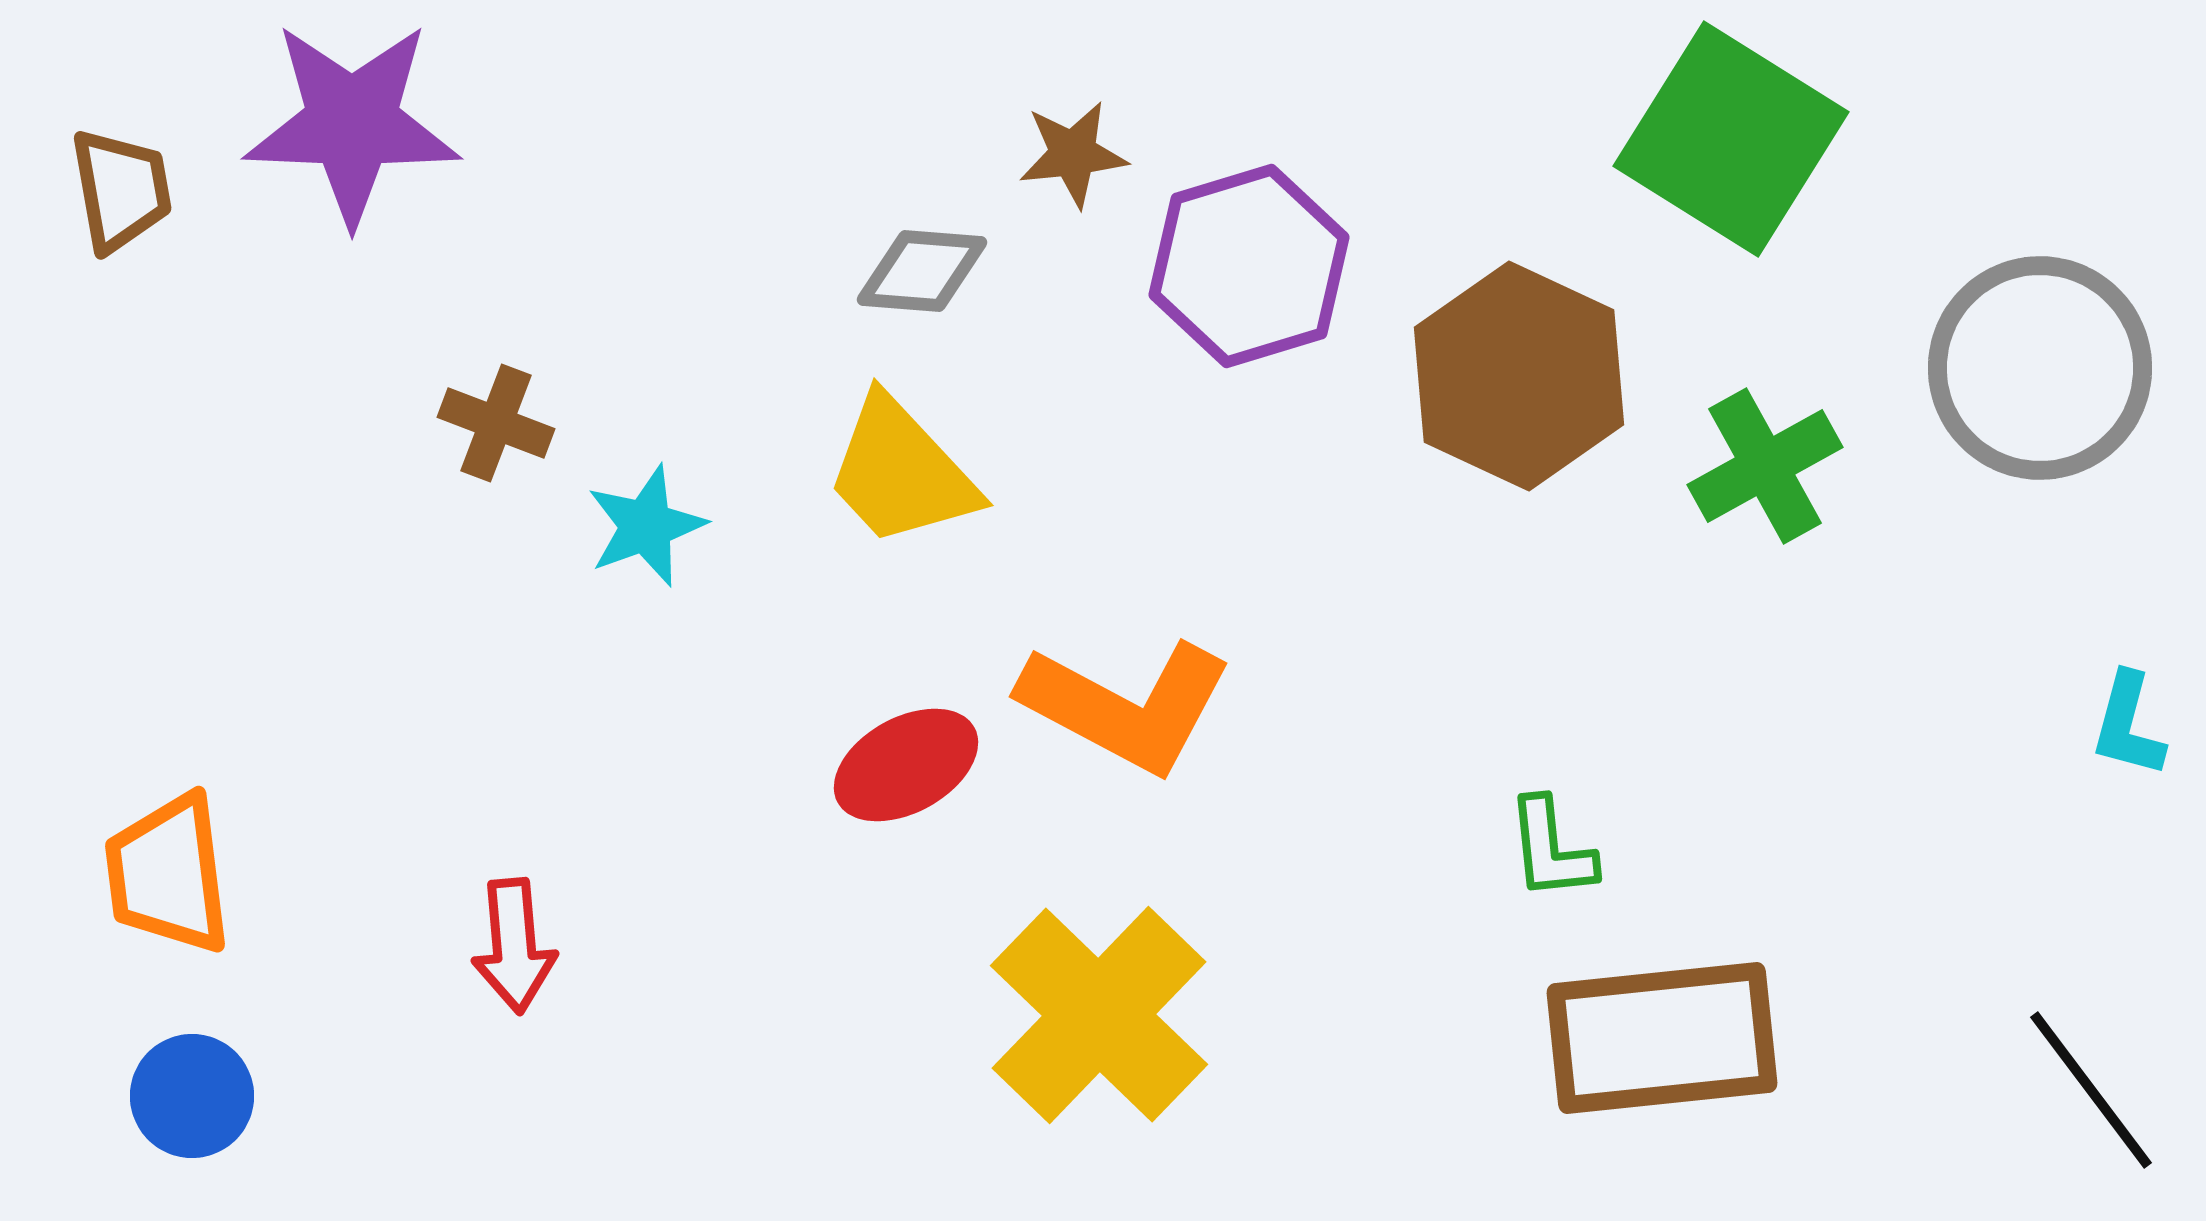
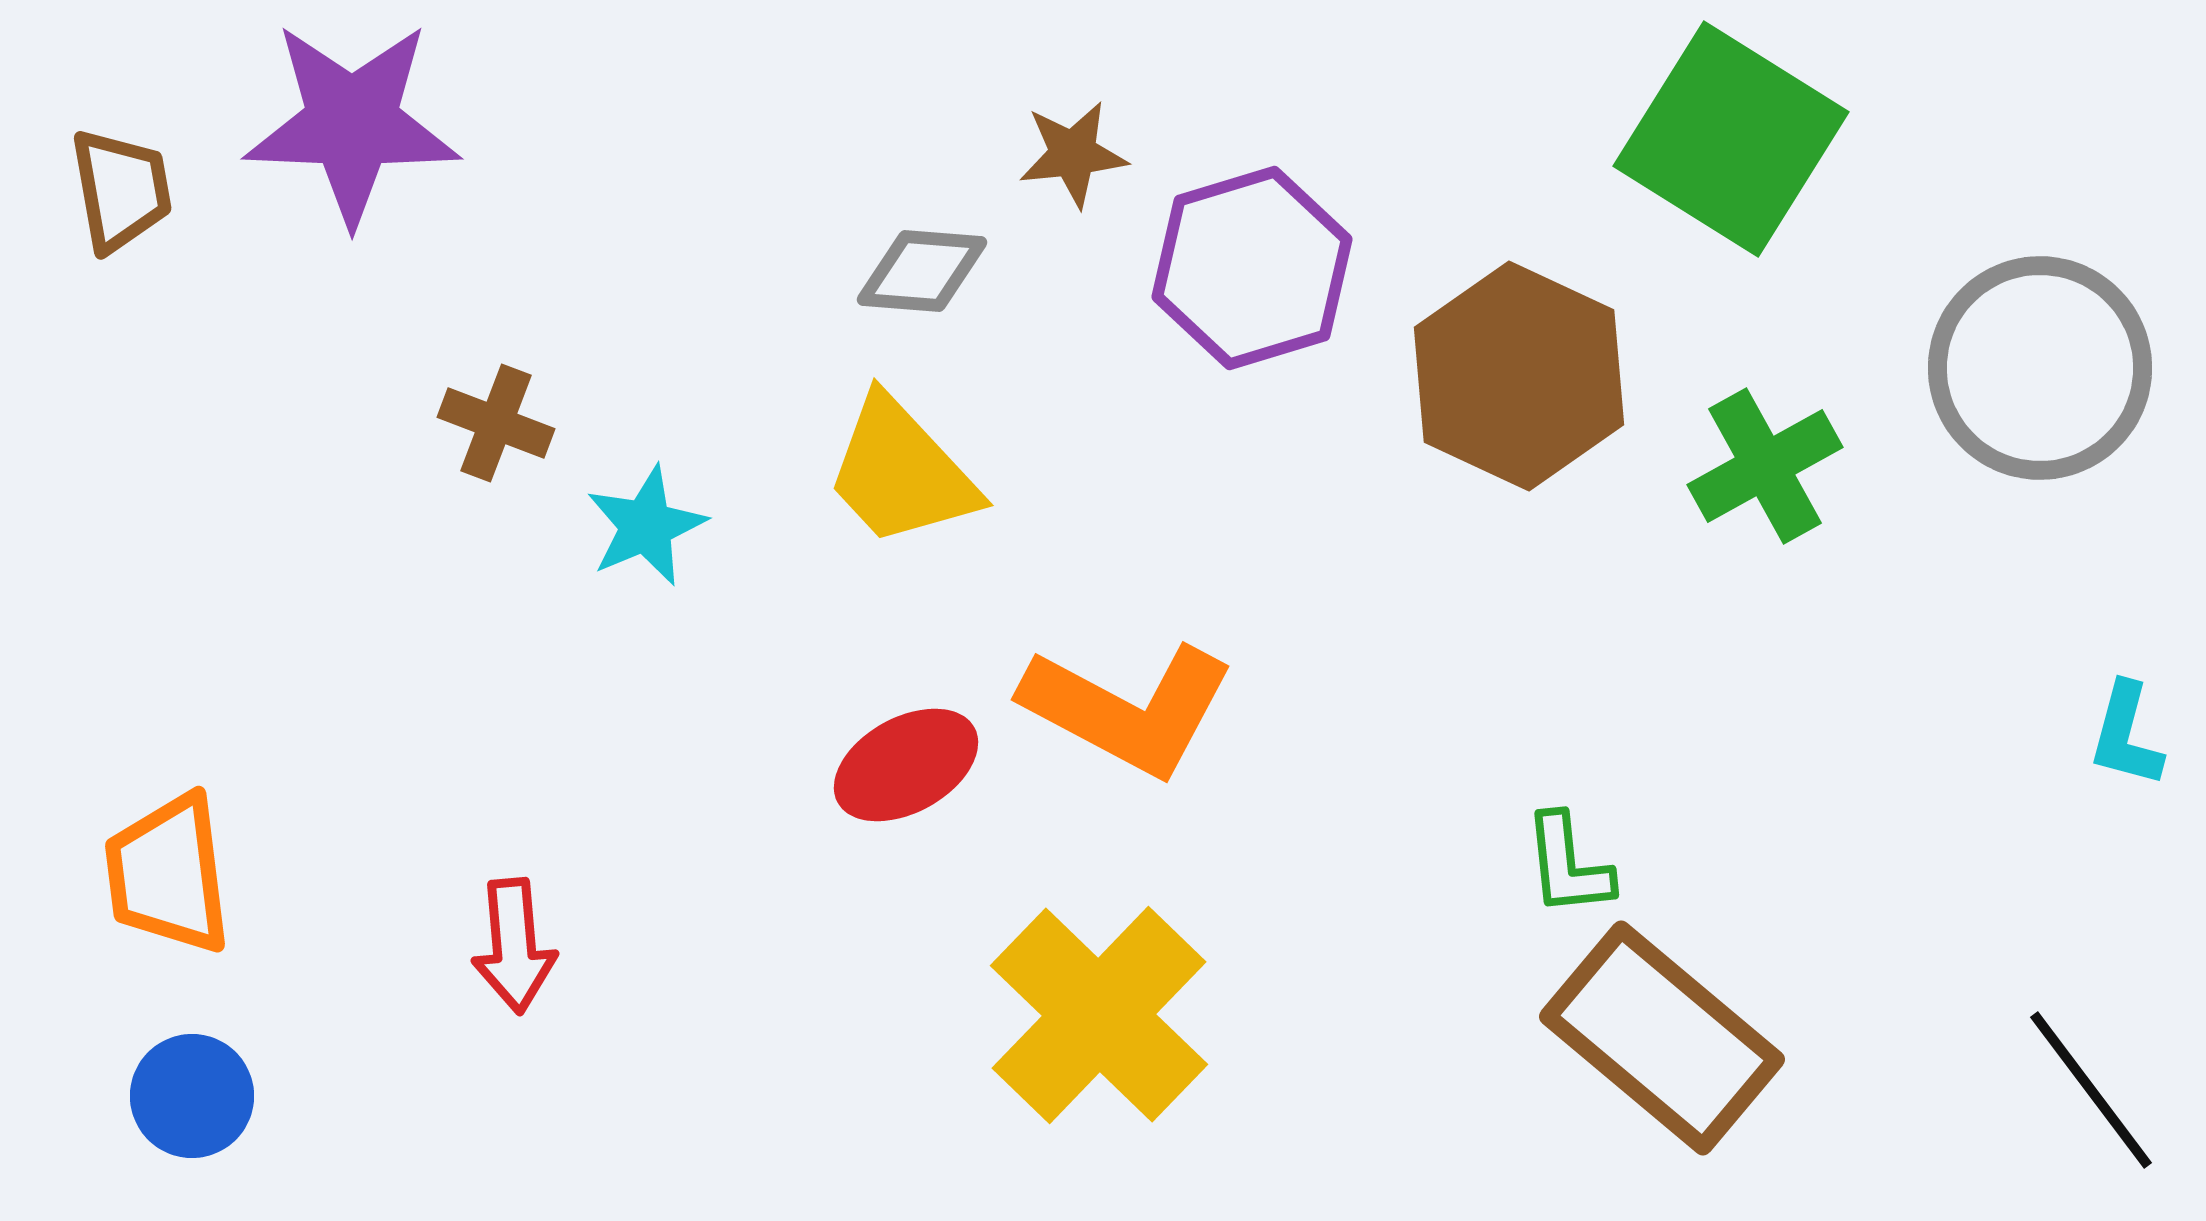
purple hexagon: moved 3 px right, 2 px down
cyan star: rotated 3 degrees counterclockwise
orange L-shape: moved 2 px right, 3 px down
cyan L-shape: moved 2 px left, 10 px down
green L-shape: moved 17 px right, 16 px down
brown rectangle: rotated 46 degrees clockwise
